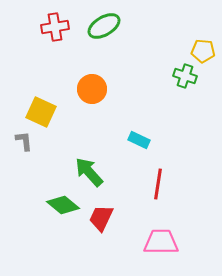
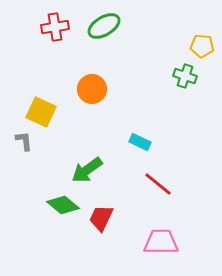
yellow pentagon: moved 1 px left, 5 px up
cyan rectangle: moved 1 px right, 2 px down
green arrow: moved 2 px left, 2 px up; rotated 84 degrees counterclockwise
red line: rotated 60 degrees counterclockwise
